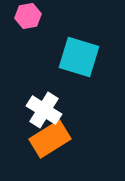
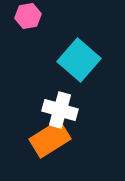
cyan square: moved 3 px down; rotated 24 degrees clockwise
white cross: moved 16 px right; rotated 16 degrees counterclockwise
